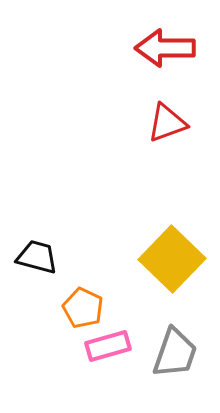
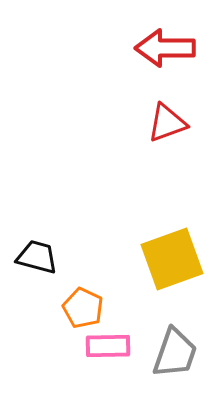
yellow square: rotated 26 degrees clockwise
pink rectangle: rotated 15 degrees clockwise
